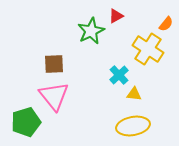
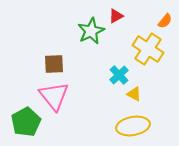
orange semicircle: moved 1 px left, 3 px up
yellow triangle: rotated 21 degrees clockwise
green pentagon: rotated 12 degrees counterclockwise
